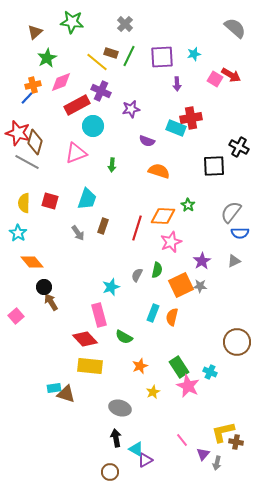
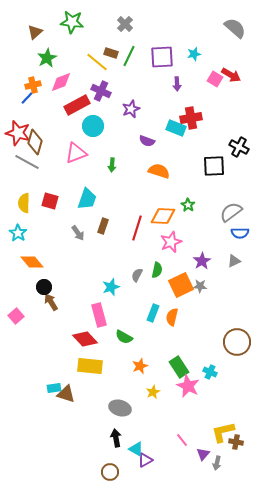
purple star at (131, 109): rotated 12 degrees counterclockwise
gray semicircle at (231, 212): rotated 15 degrees clockwise
